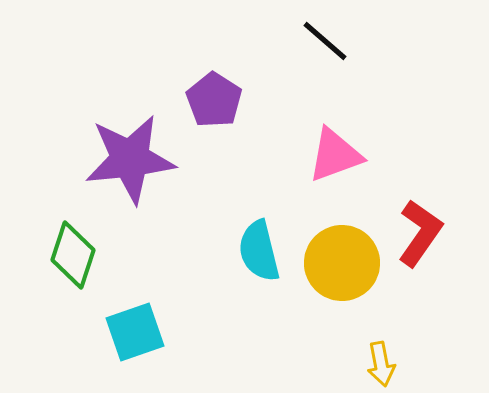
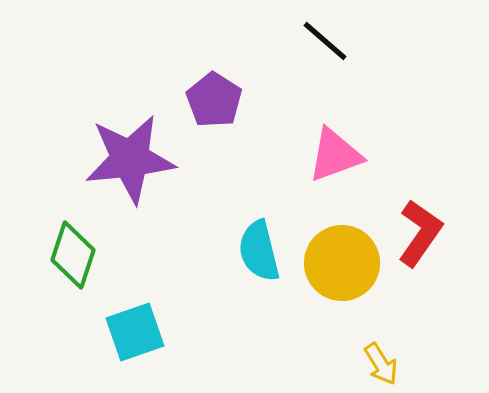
yellow arrow: rotated 21 degrees counterclockwise
